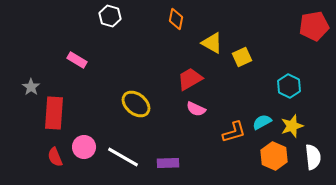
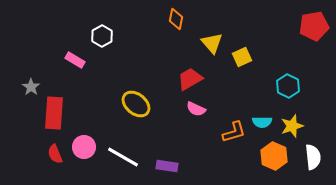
white hexagon: moved 8 px left, 20 px down; rotated 15 degrees clockwise
yellow triangle: rotated 20 degrees clockwise
pink rectangle: moved 2 px left
cyan hexagon: moved 1 px left
cyan semicircle: rotated 150 degrees counterclockwise
red semicircle: moved 3 px up
purple rectangle: moved 1 px left, 3 px down; rotated 10 degrees clockwise
